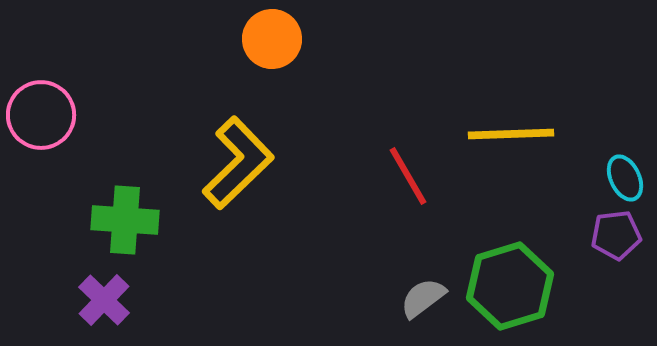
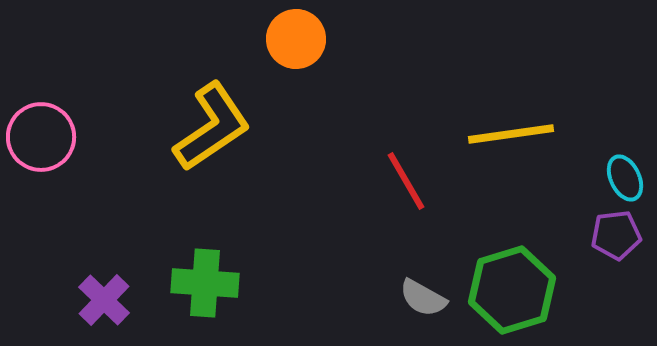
orange circle: moved 24 px right
pink circle: moved 22 px down
yellow line: rotated 6 degrees counterclockwise
yellow L-shape: moved 26 px left, 36 px up; rotated 10 degrees clockwise
red line: moved 2 px left, 5 px down
green cross: moved 80 px right, 63 px down
green hexagon: moved 2 px right, 4 px down
gray semicircle: rotated 114 degrees counterclockwise
